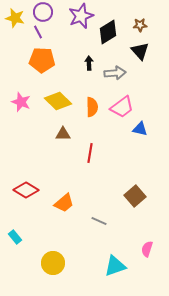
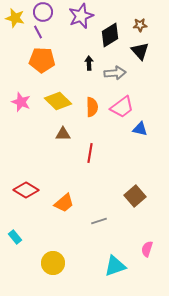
black diamond: moved 2 px right, 3 px down
gray line: rotated 42 degrees counterclockwise
